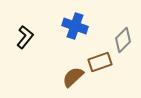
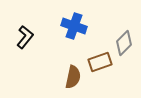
blue cross: moved 1 px left
gray diamond: moved 1 px right, 3 px down
brown semicircle: rotated 145 degrees clockwise
